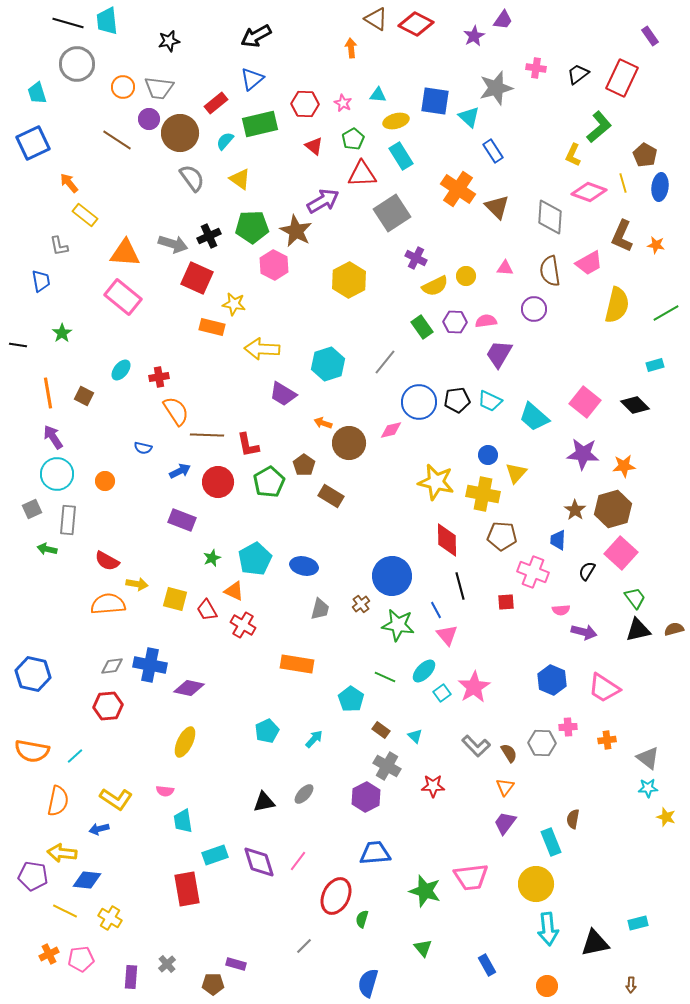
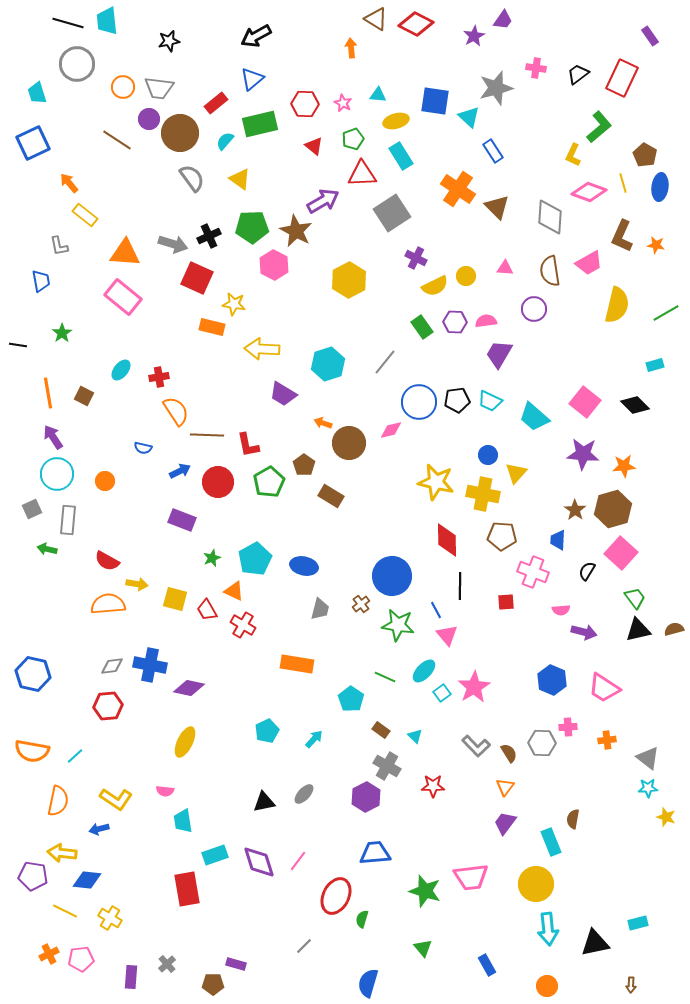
green pentagon at (353, 139): rotated 10 degrees clockwise
black line at (460, 586): rotated 16 degrees clockwise
